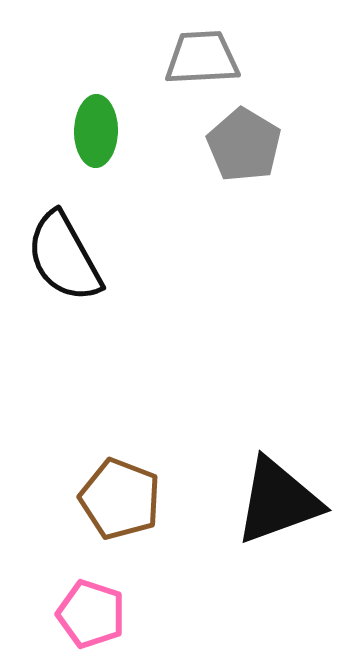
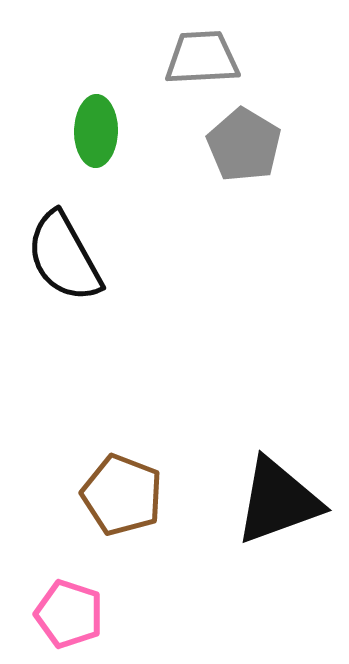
brown pentagon: moved 2 px right, 4 px up
pink pentagon: moved 22 px left
